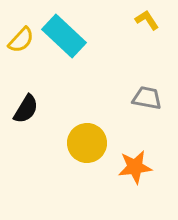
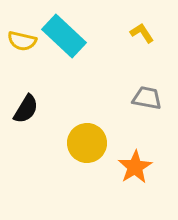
yellow L-shape: moved 5 px left, 13 px down
yellow semicircle: moved 1 px right, 1 px down; rotated 60 degrees clockwise
orange star: rotated 24 degrees counterclockwise
